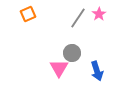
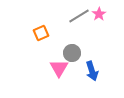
orange square: moved 13 px right, 19 px down
gray line: moved 1 px right, 2 px up; rotated 25 degrees clockwise
blue arrow: moved 5 px left
